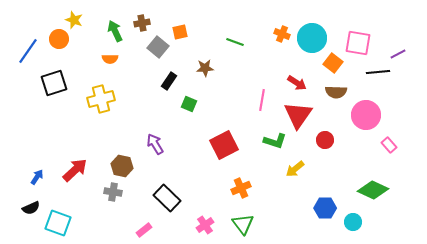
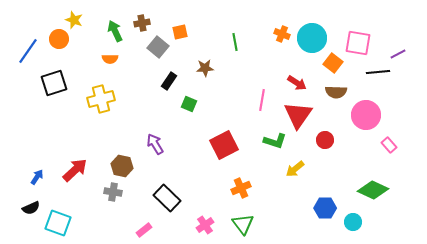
green line at (235, 42): rotated 60 degrees clockwise
